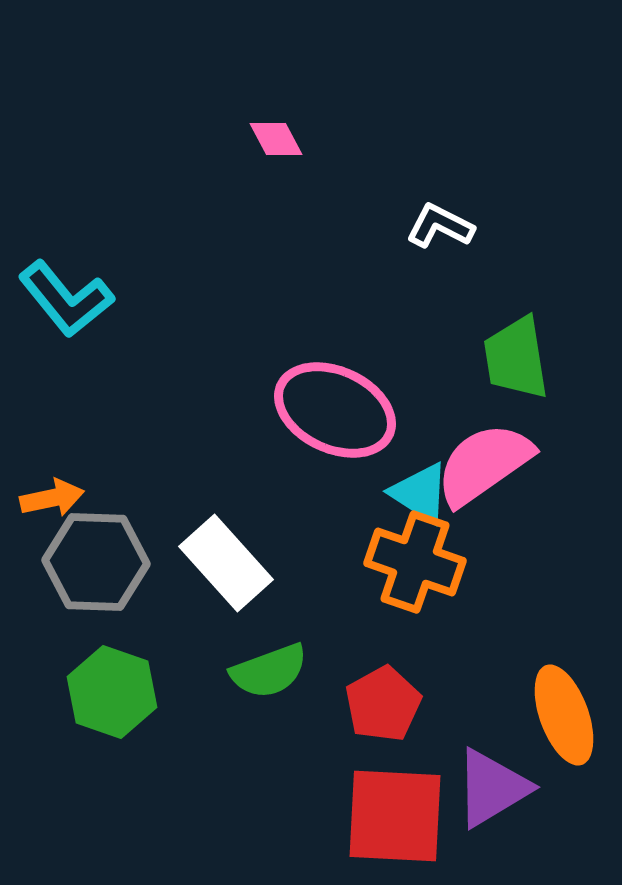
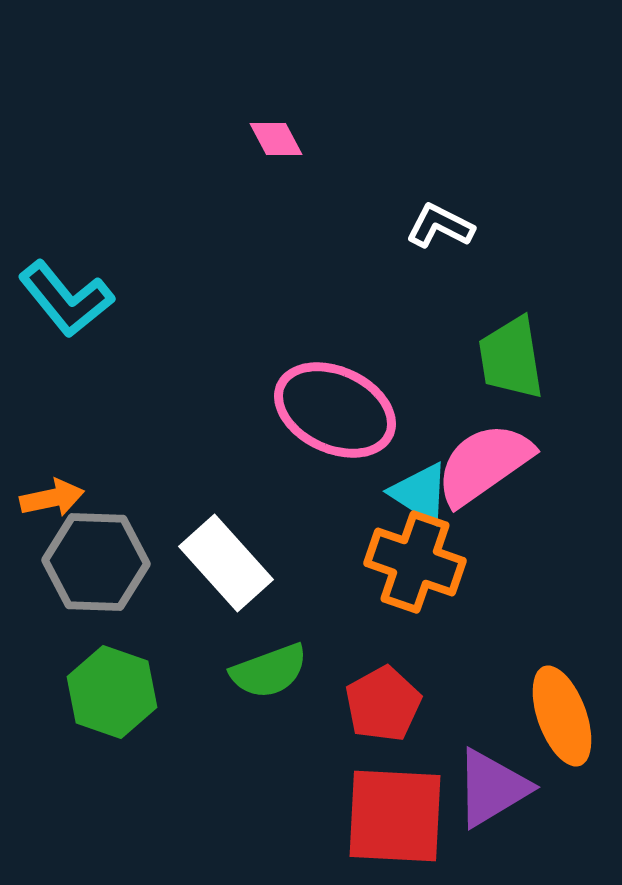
green trapezoid: moved 5 px left
orange ellipse: moved 2 px left, 1 px down
